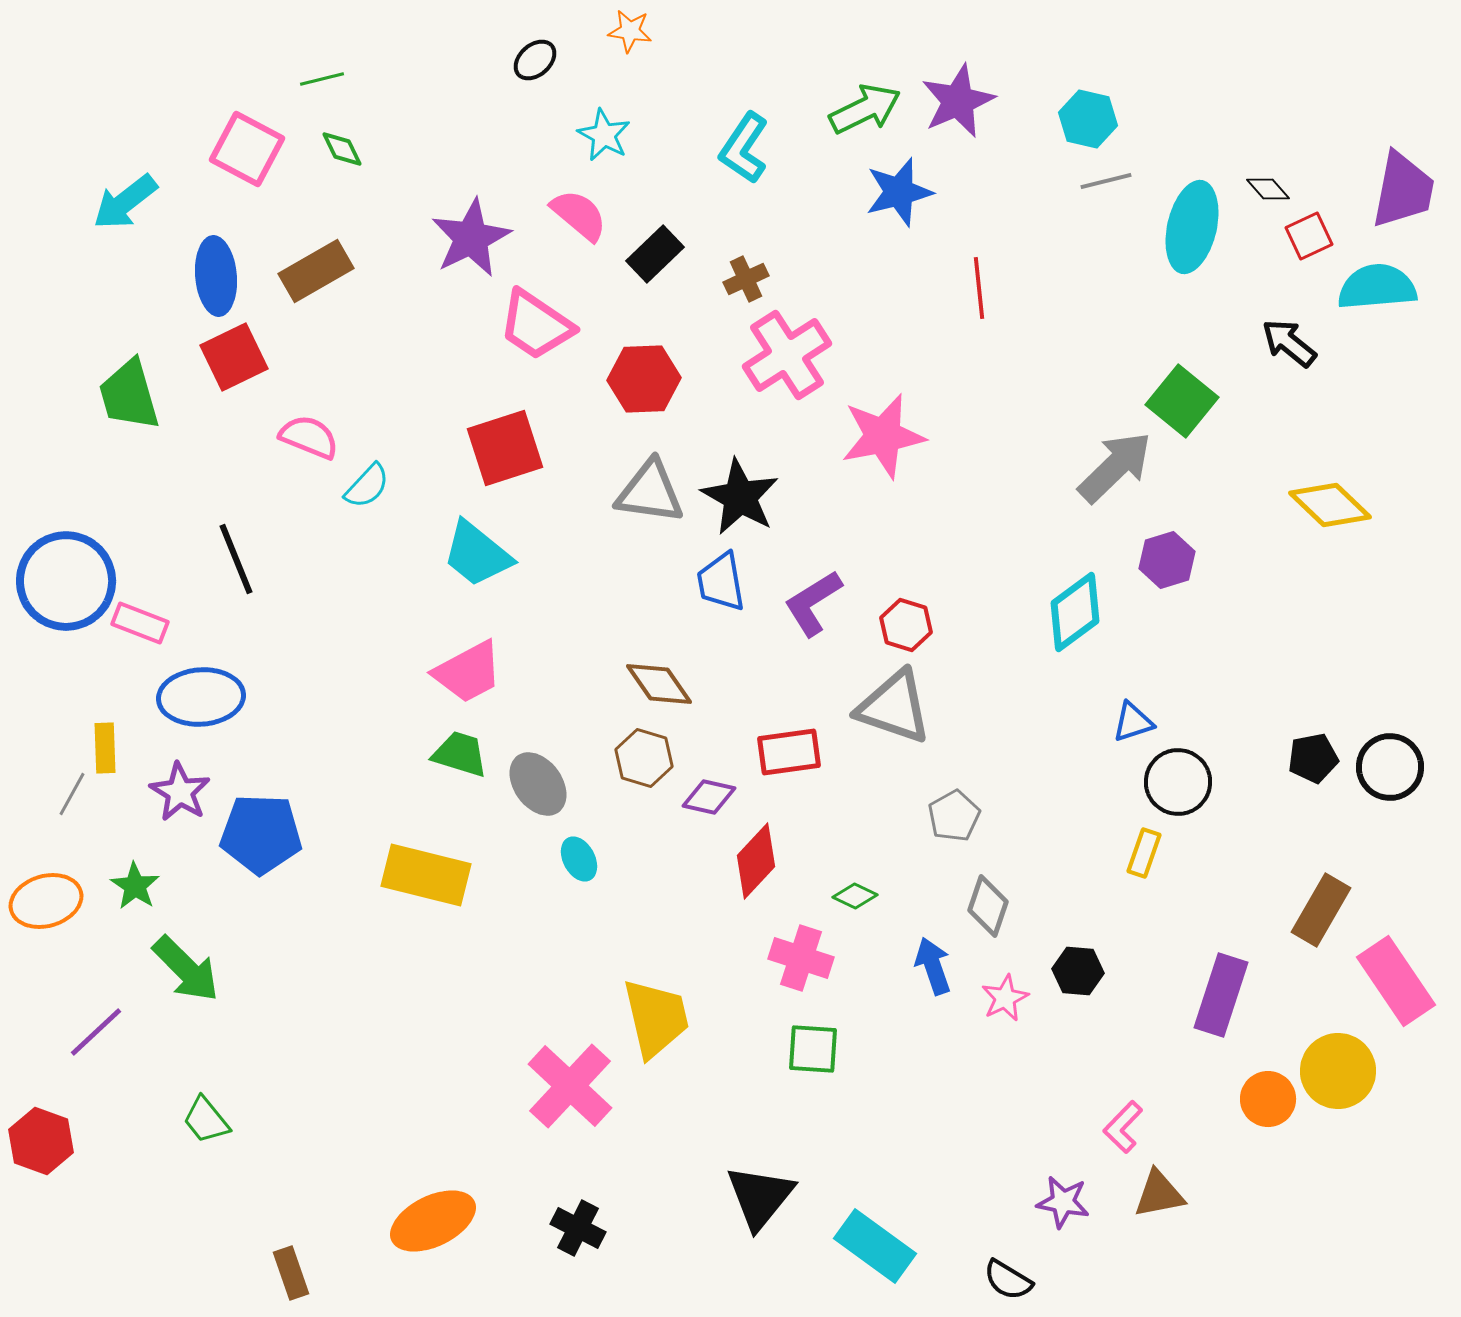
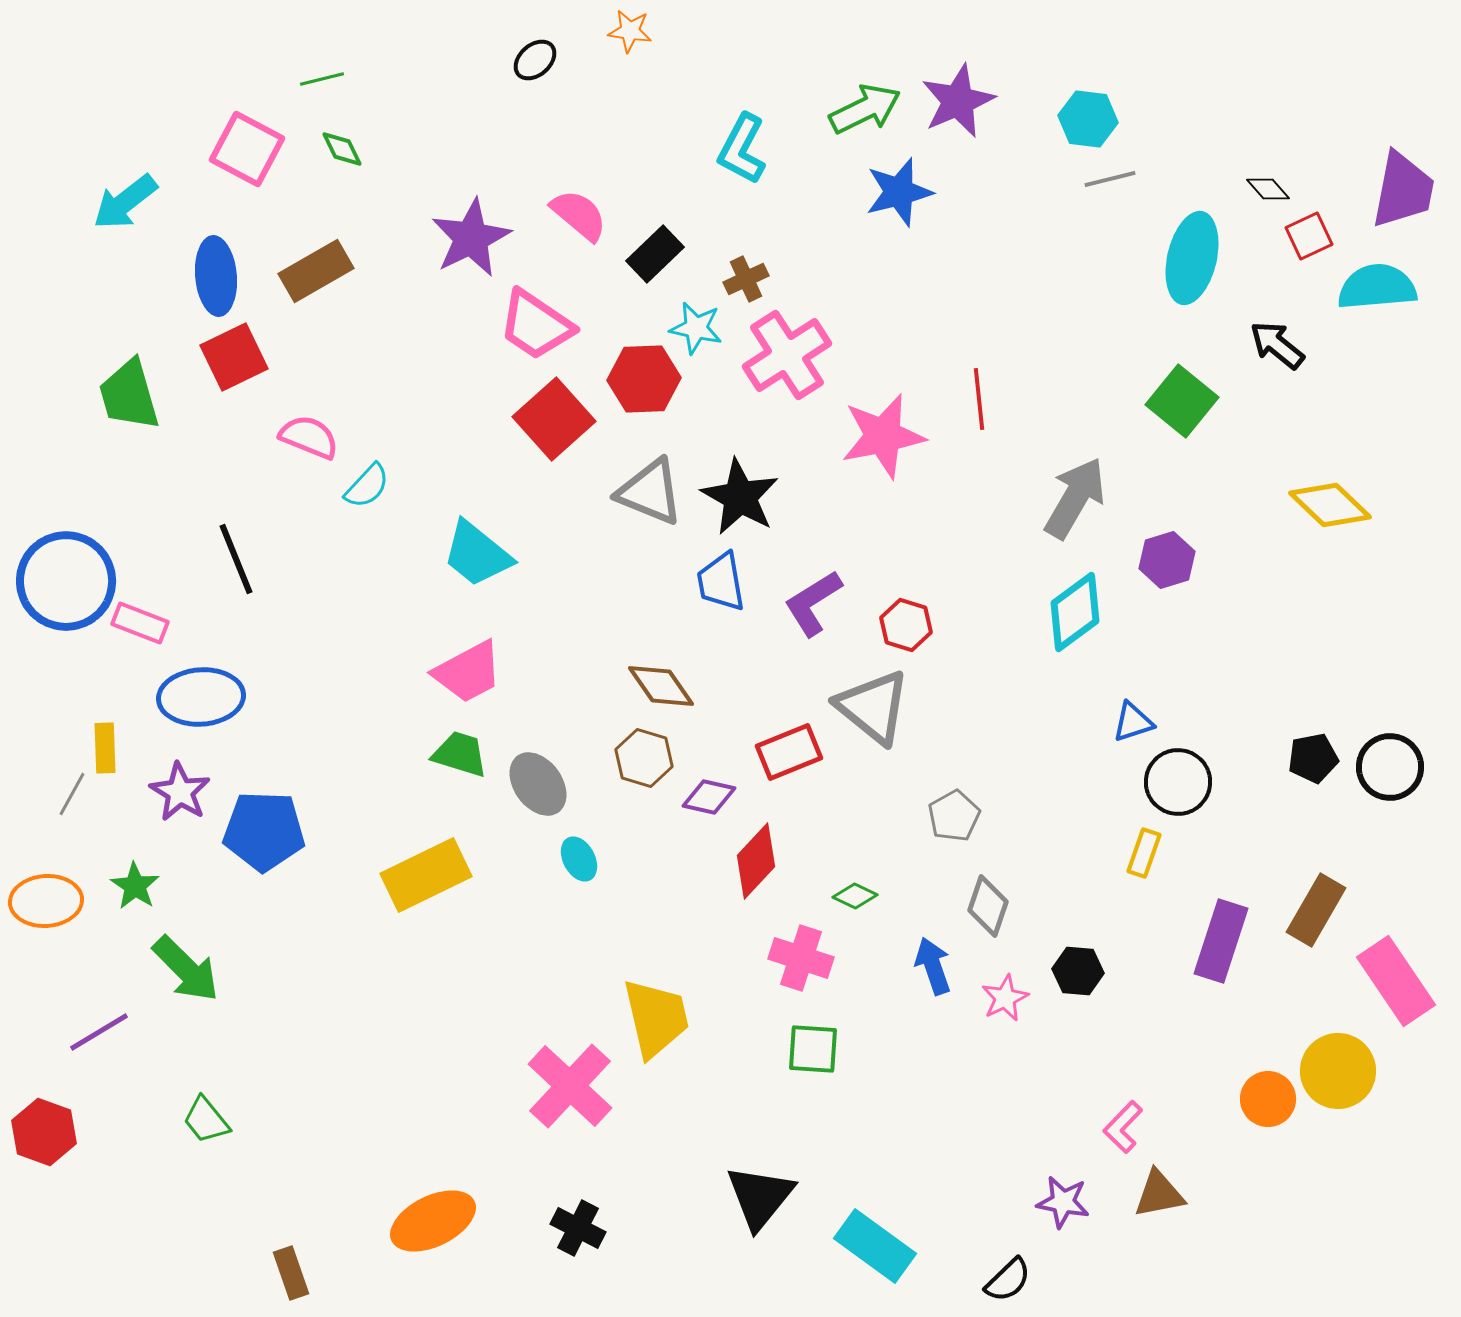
cyan hexagon at (1088, 119): rotated 6 degrees counterclockwise
cyan star at (604, 135): moved 92 px right, 193 px down; rotated 16 degrees counterclockwise
cyan L-shape at (744, 148): moved 2 px left, 1 px down; rotated 6 degrees counterclockwise
gray line at (1106, 181): moved 4 px right, 2 px up
cyan ellipse at (1192, 227): moved 31 px down
red line at (979, 288): moved 111 px down
black arrow at (1289, 343): moved 12 px left, 2 px down
red square at (505, 448): moved 49 px right, 29 px up; rotated 24 degrees counterclockwise
gray arrow at (1115, 467): moved 40 px left, 31 px down; rotated 16 degrees counterclockwise
gray triangle at (650, 492): rotated 14 degrees clockwise
brown diamond at (659, 684): moved 2 px right, 2 px down
gray triangle at (894, 707): moved 21 px left; rotated 20 degrees clockwise
red rectangle at (789, 752): rotated 14 degrees counterclockwise
blue pentagon at (261, 834): moved 3 px right, 3 px up
yellow rectangle at (426, 875): rotated 40 degrees counterclockwise
orange ellipse at (46, 901): rotated 12 degrees clockwise
brown rectangle at (1321, 910): moved 5 px left
purple rectangle at (1221, 995): moved 54 px up
purple line at (96, 1032): moved 3 px right; rotated 12 degrees clockwise
red hexagon at (41, 1141): moved 3 px right, 9 px up
black semicircle at (1008, 1280): rotated 75 degrees counterclockwise
